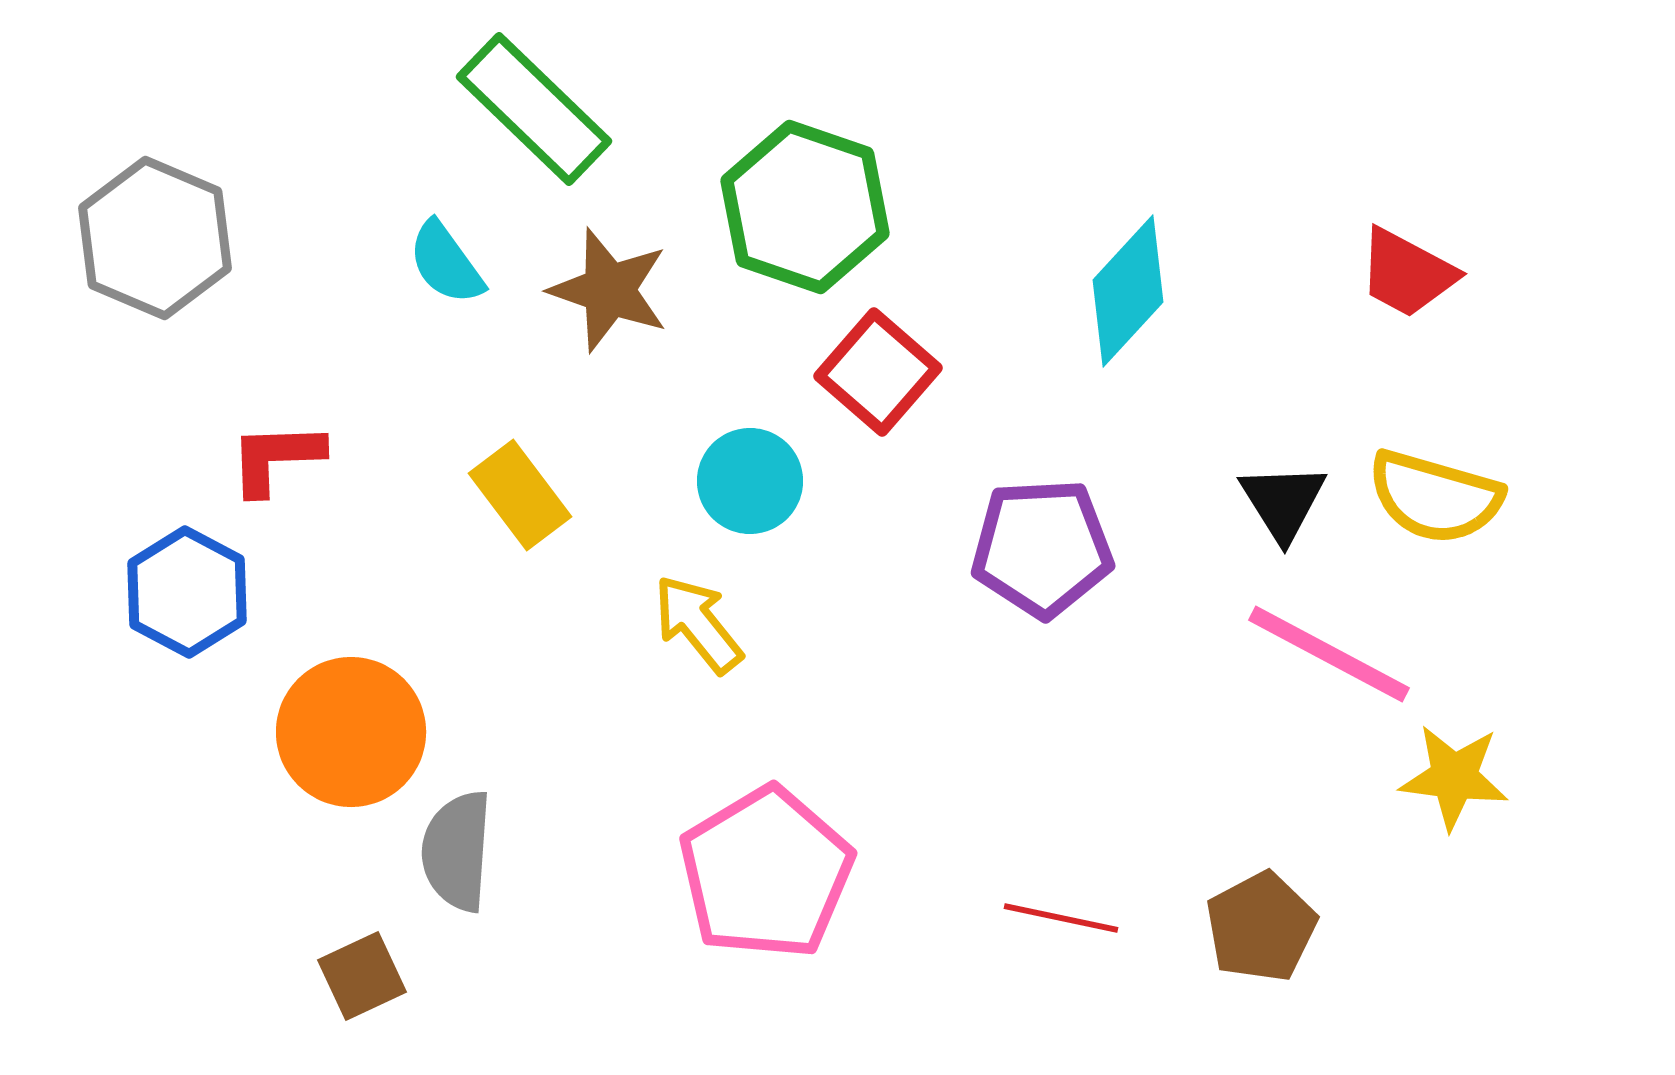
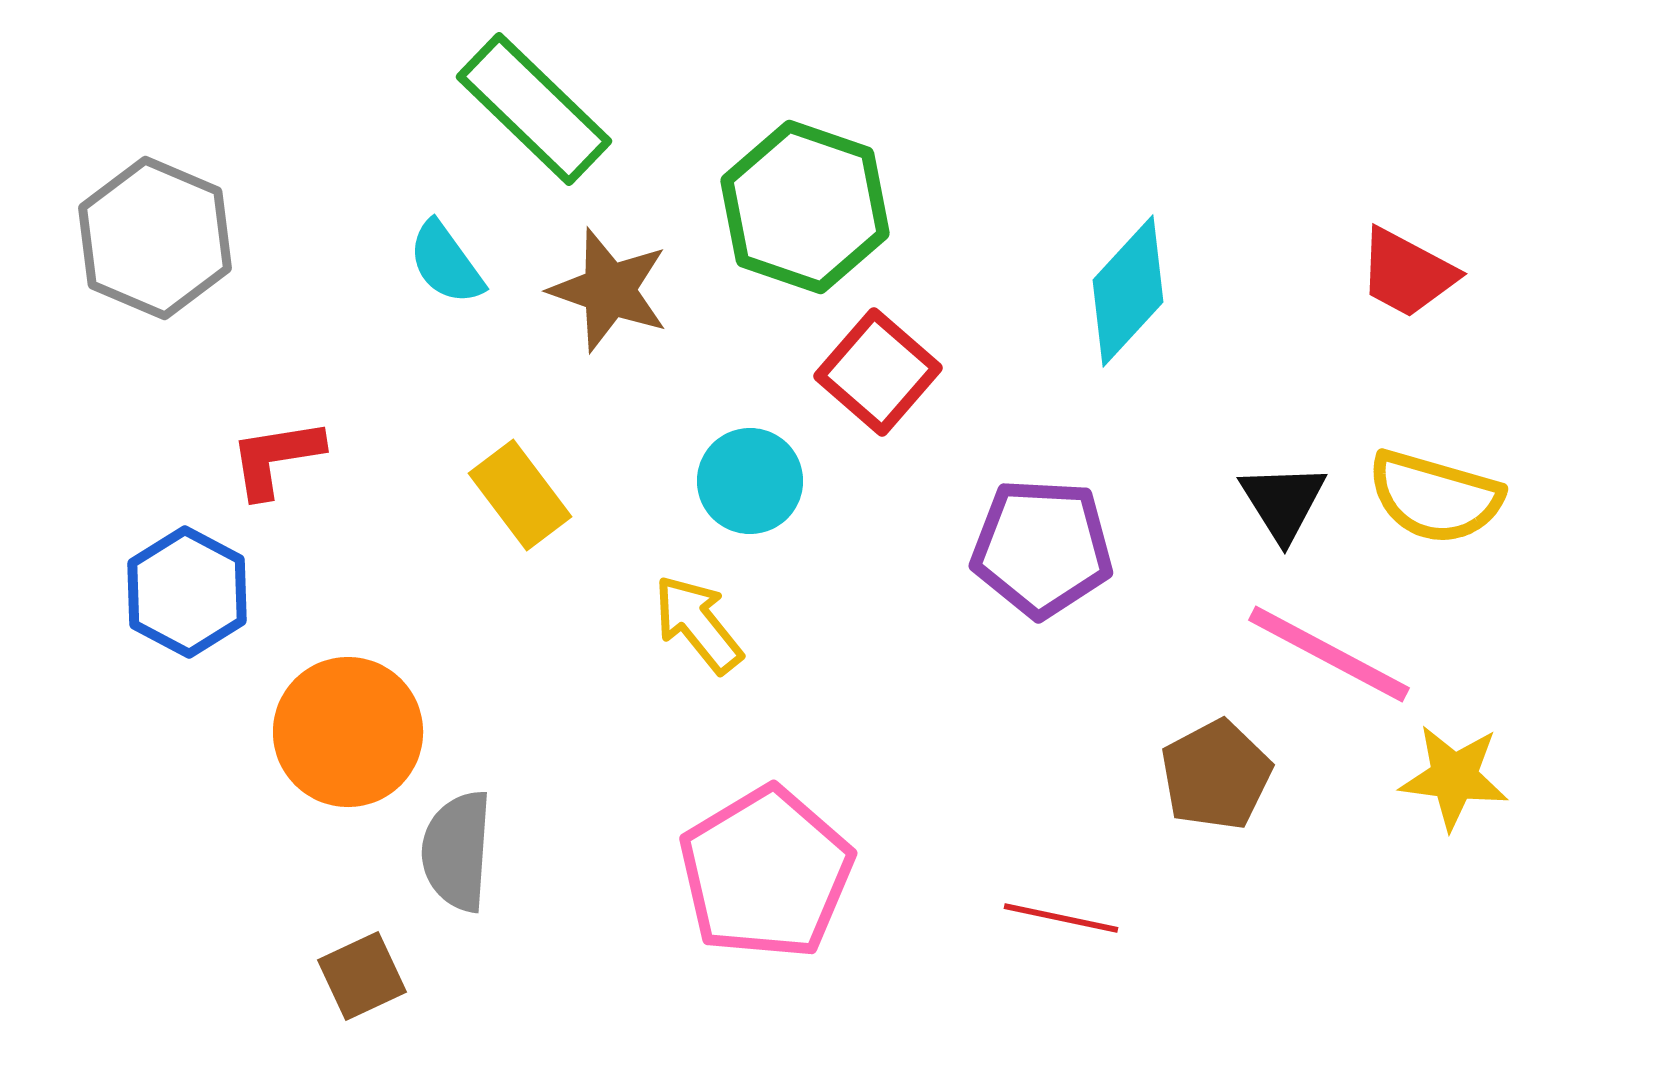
red L-shape: rotated 7 degrees counterclockwise
purple pentagon: rotated 6 degrees clockwise
orange circle: moved 3 px left
brown pentagon: moved 45 px left, 152 px up
